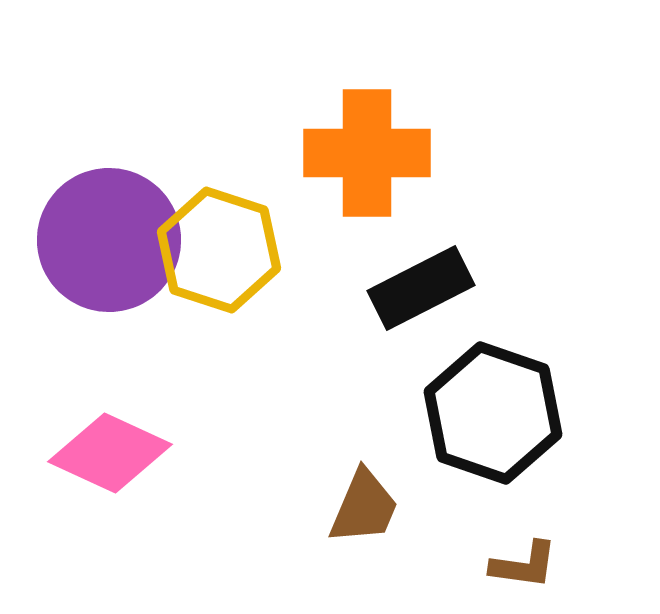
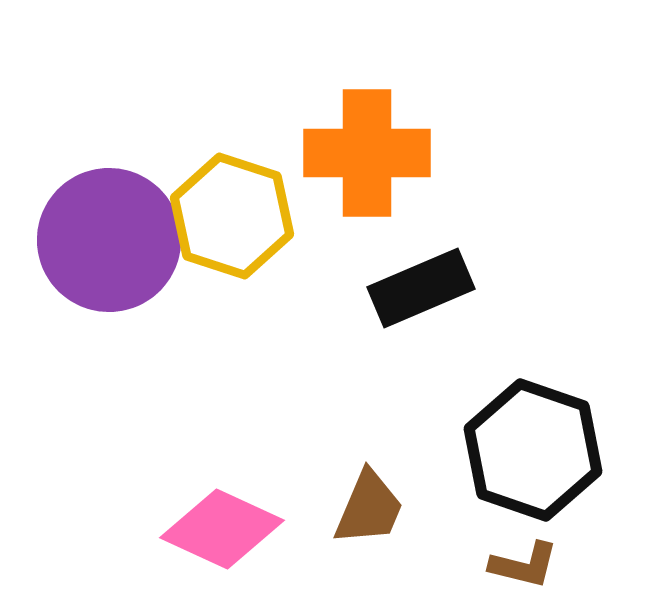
yellow hexagon: moved 13 px right, 34 px up
black rectangle: rotated 4 degrees clockwise
black hexagon: moved 40 px right, 37 px down
pink diamond: moved 112 px right, 76 px down
brown trapezoid: moved 5 px right, 1 px down
brown L-shape: rotated 6 degrees clockwise
